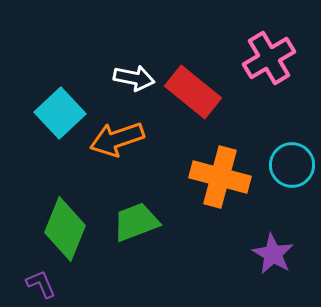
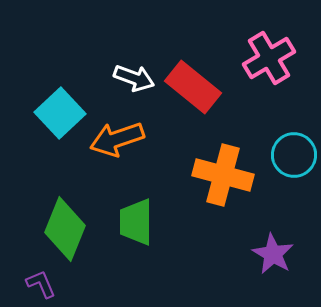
white arrow: rotated 9 degrees clockwise
red rectangle: moved 5 px up
cyan circle: moved 2 px right, 10 px up
orange cross: moved 3 px right, 2 px up
green trapezoid: rotated 69 degrees counterclockwise
